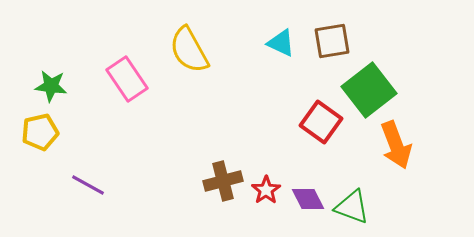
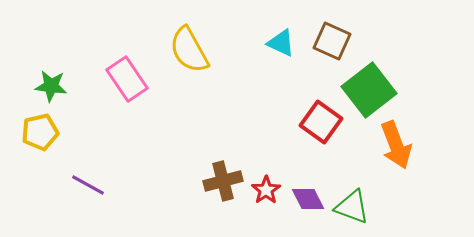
brown square: rotated 33 degrees clockwise
